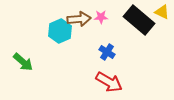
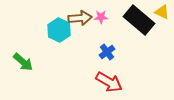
brown arrow: moved 1 px right, 1 px up
cyan hexagon: moved 1 px left, 1 px up; rotated 10 degrees counterclockwise
blue cross: rotated 21 degrees clockwise
